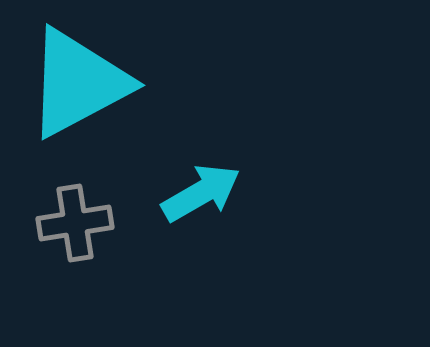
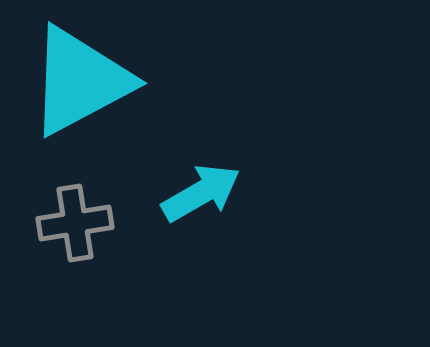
cyan triangle: moved 2 px right, 2 px up
